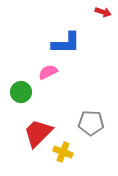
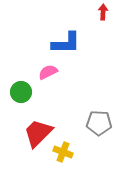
red arrow: rotated 105 degrees counterclockwise
gray pentagon: moved 8 px right
